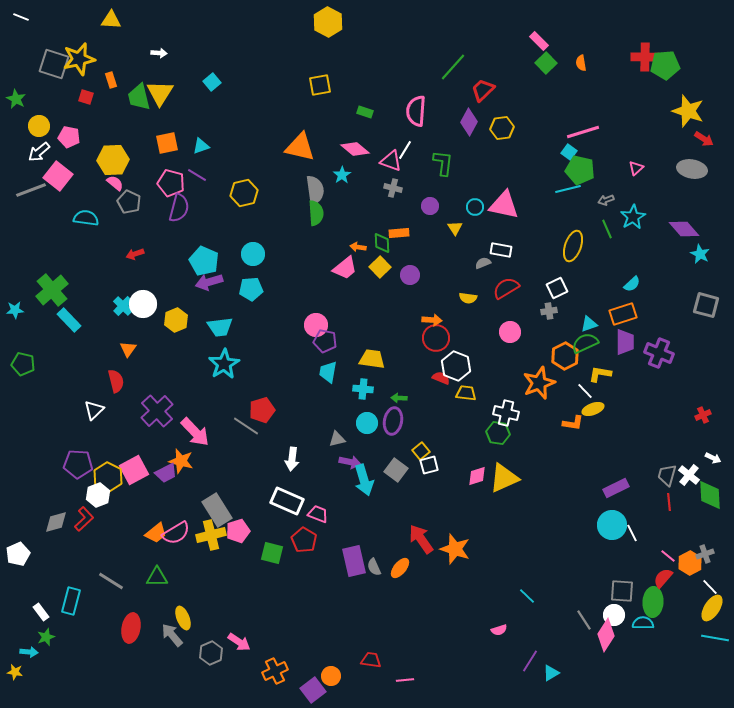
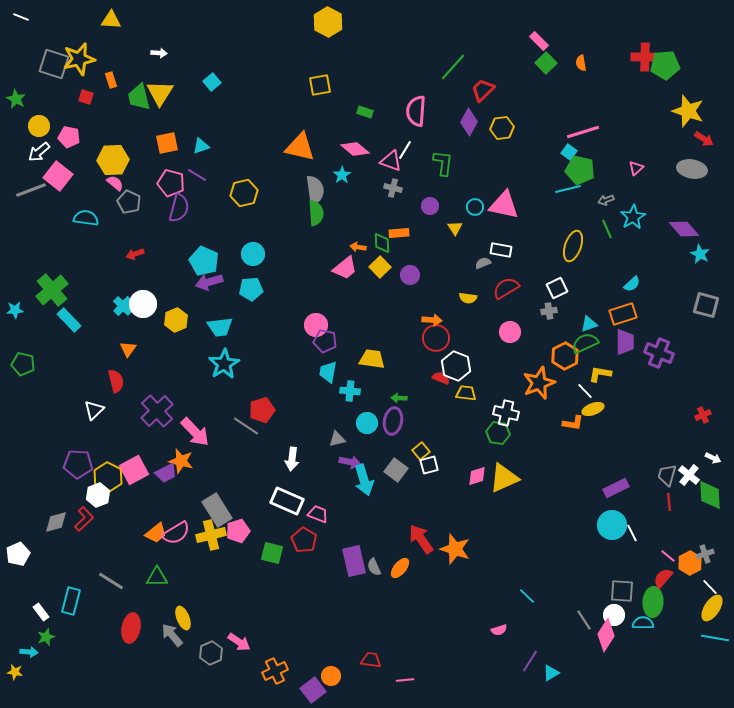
cyan cross at (363, 389): moved 13 px left, 2 px down
